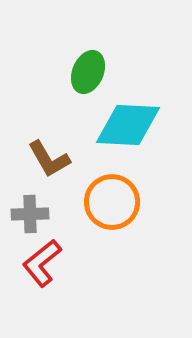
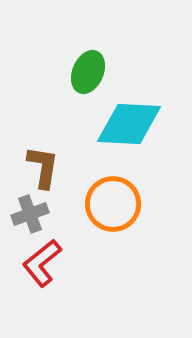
cyan diamond: moved 1 px right, 1 px up
brown L-shape: moved 6 px left, 8 px down; rotated 141 degrees counterclockwise
orange circle: moved 1 px right, 2 px down
gray cross: rotated 18 degrees counterclockwise
